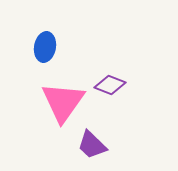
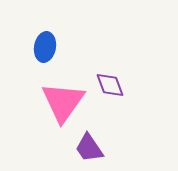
purple diamond: rotated 48 degrees clockwise
purple trapezoid: moved 3 px left, 3 px down; rotated 12 degrees clockwise
